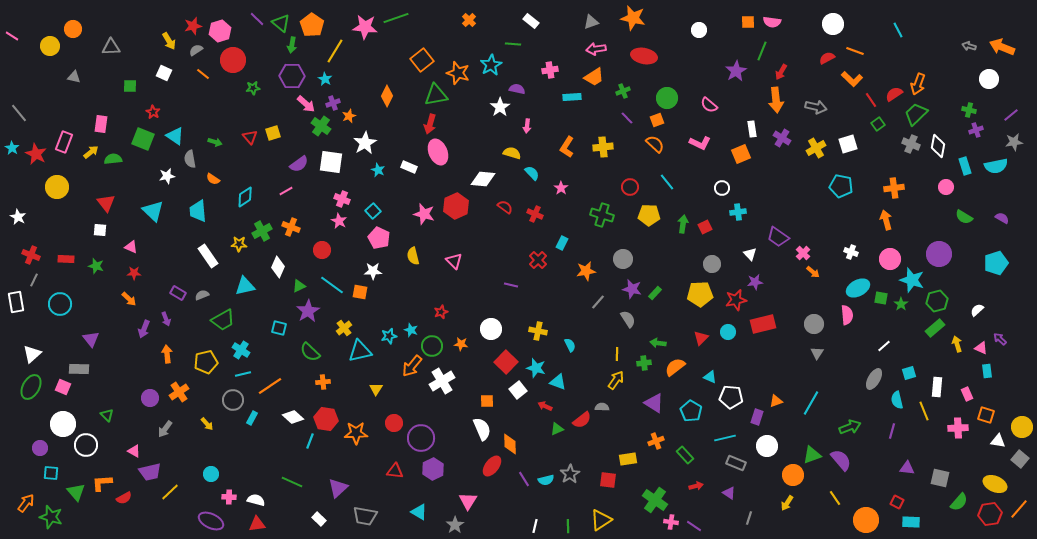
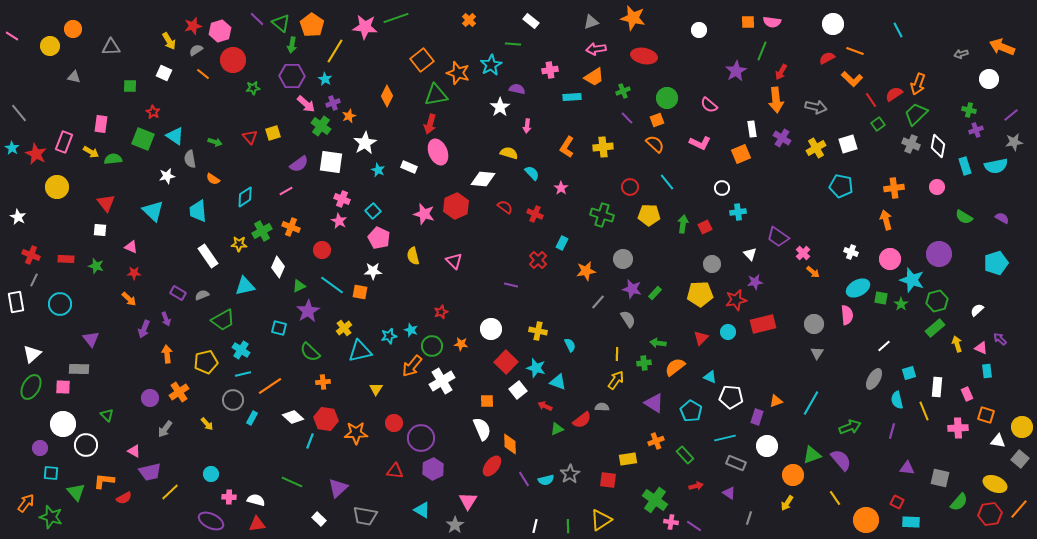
gray arrow at (969, 46): moved 8 px left, 8 px down; rotated 32 degrees counterclockwise
yellow arrow at (91, 152): rotated 70 degrees clockwise
yellow semicircle at (512, 153): moved 3 px left
pink circle at (946, 187): moved 9 px left
pink square at (63, 387): rotated 21 degrees counterclockwise
orange L-shape at (102, 483): moved 2 px right, 2 px up; rotated 10 degrees clockwise
cyan triangle at (419, 512): moved 3 px right, 2 px up
